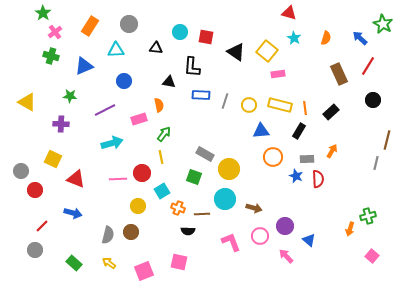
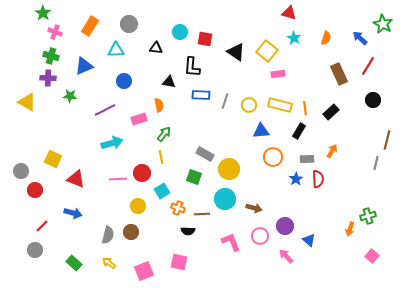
pink cross at (55, 32): rotated 32 degrees counterclockwise
red square at (206, 37): moved 1 px left, 2 px down
purple cross at (61, 124): moved 13 px left, 46 px up
blue star at (296, 176): moved 3 px down; rotated 16 degrees clockwise
